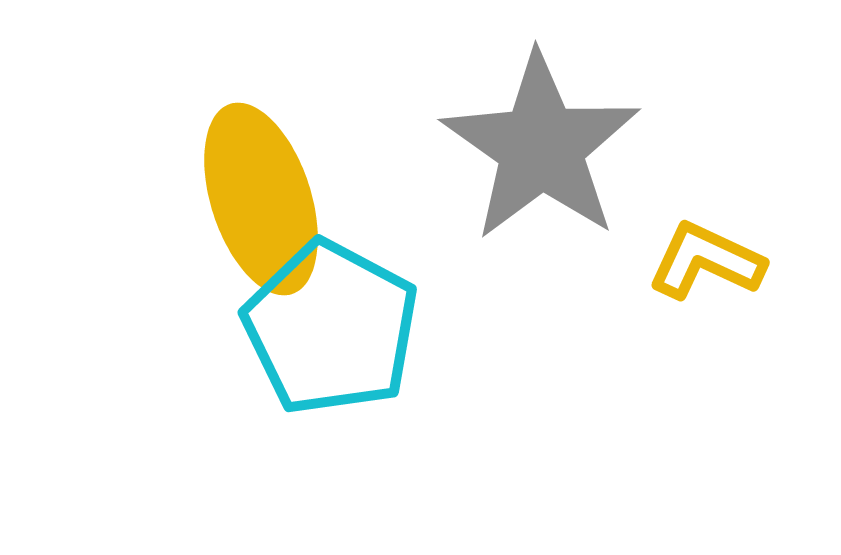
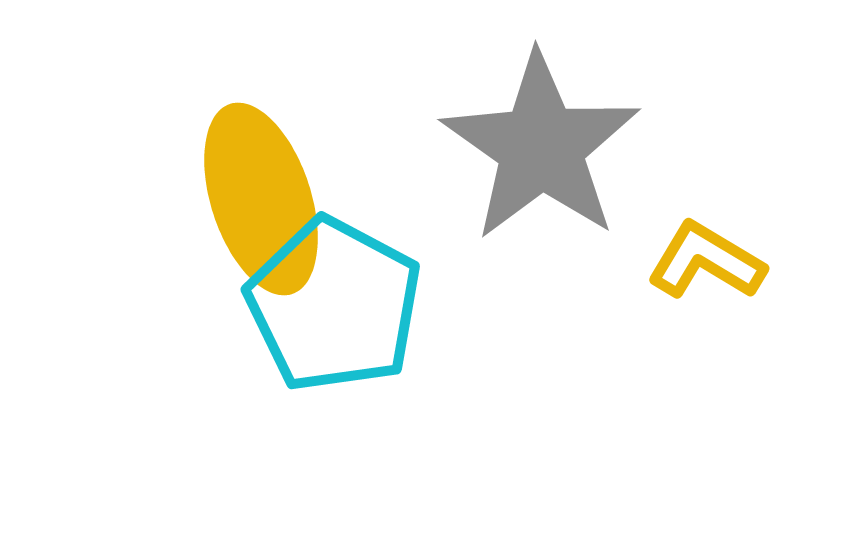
yellow L-shape: rotated 6 degrees clockwise
cyan pentagon: moved 3 px right, 23 px up
